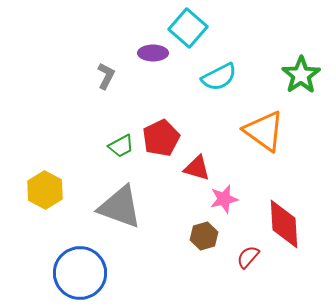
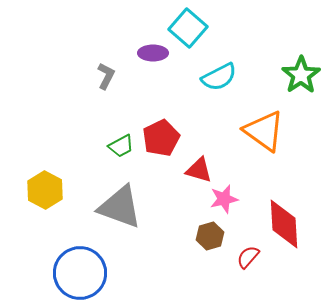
red triangle: moved 2 px right, 2 px down
brown hexagon: moved 6 px right
